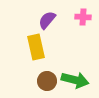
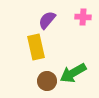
green arrow: moved 2 px left, 7 px up; rotated 136 degrees clockwise
